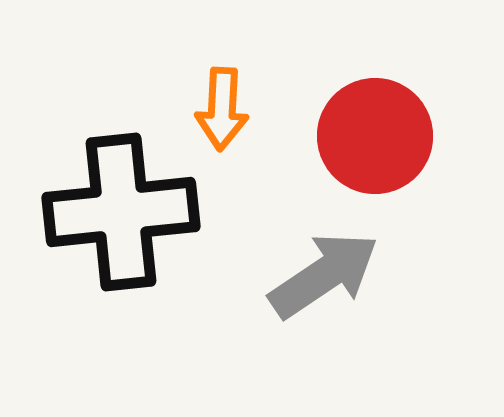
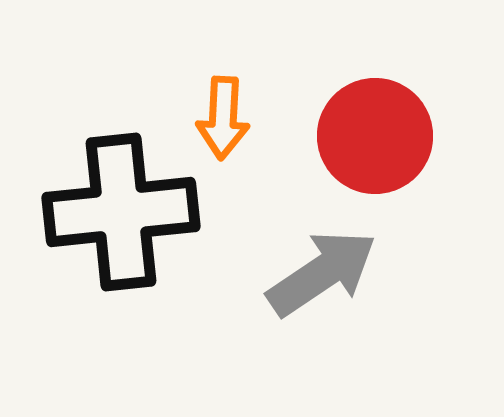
orange arrow: moved 1 px right, 9 px down
gray arrow: moved 2 px left, 2 px up
